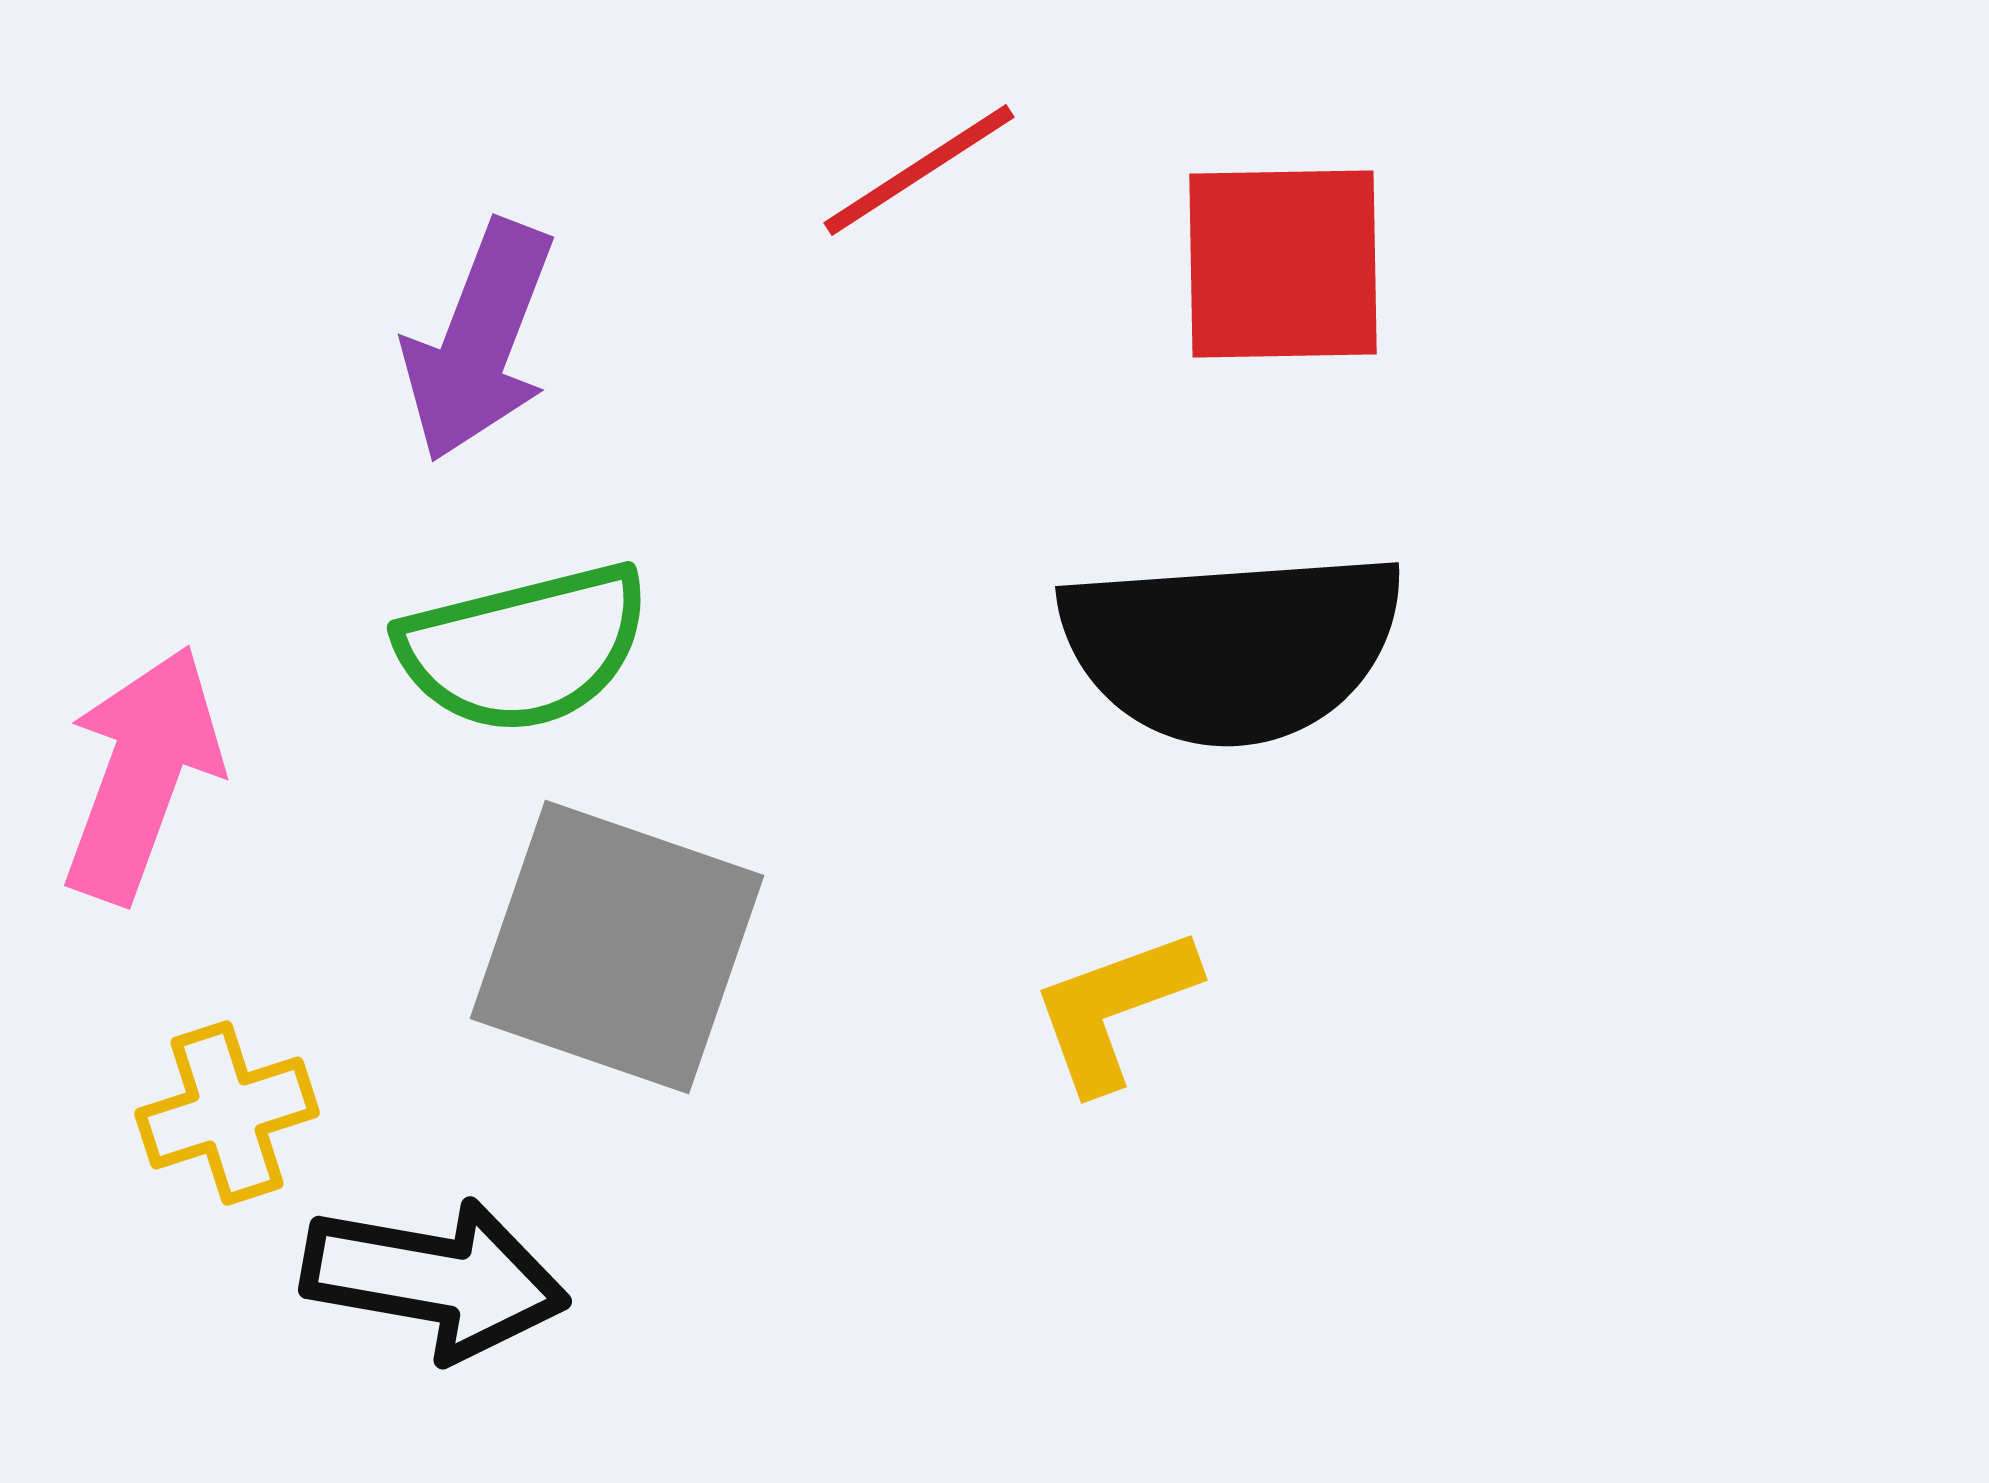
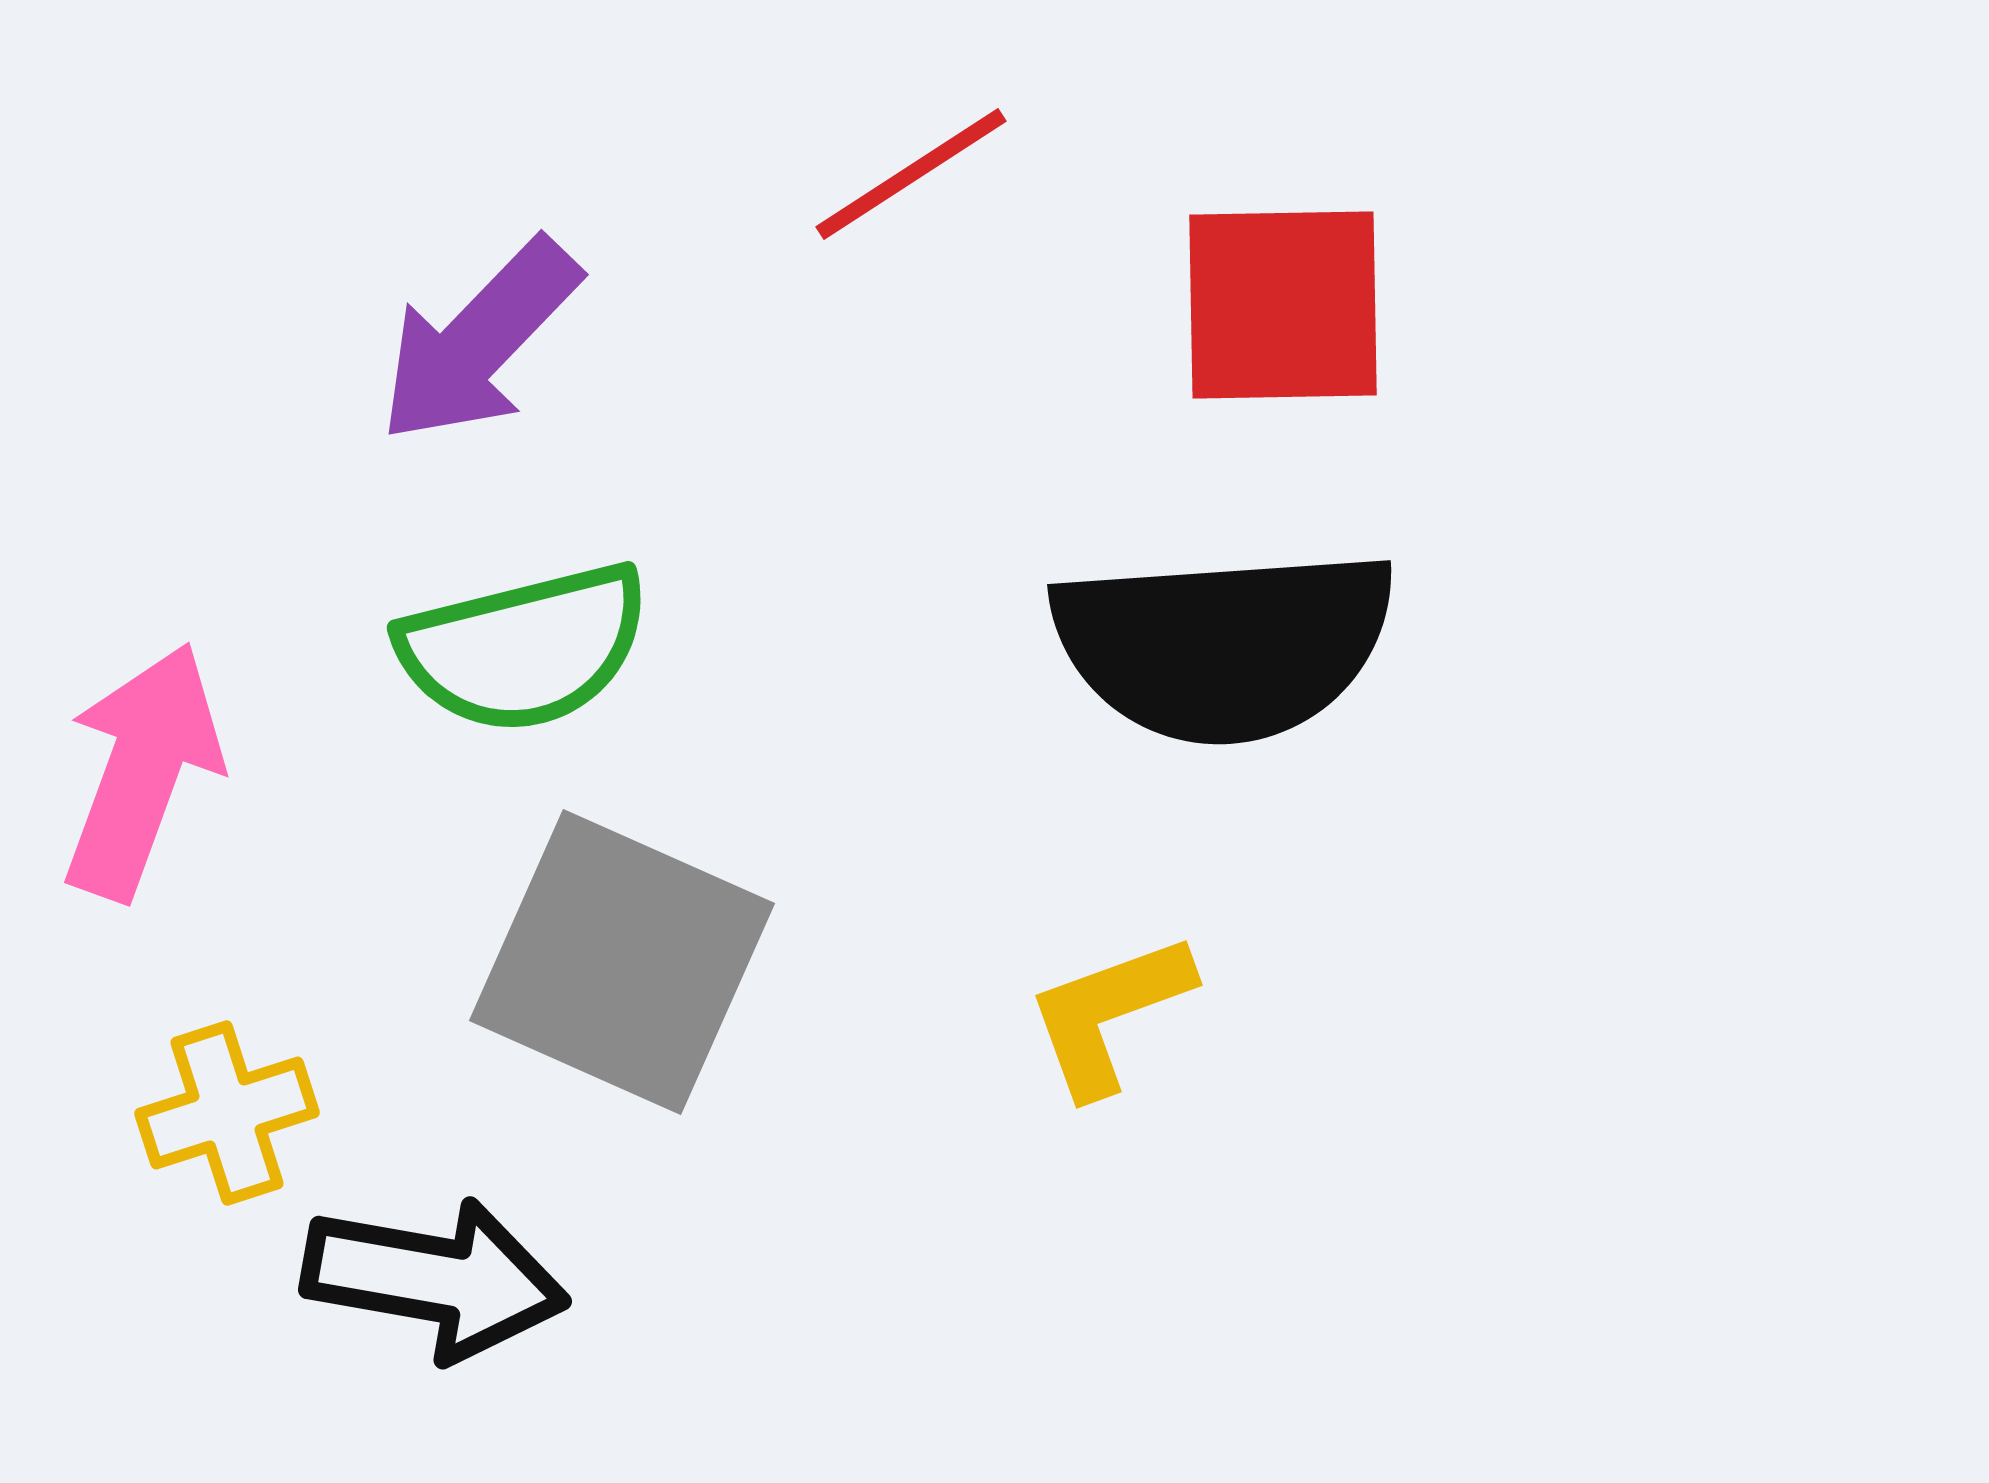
red line: moved 8 px left, 4 px down
red square: moved 41 px down
purple arrow: rotated 23 degrees clockwise
black semicircle: moved 8 px left, 2 px up
pink arrow: moved 3 px up
gray square: moved 5 px right, 15 px down; rotated 5 degrees clockwise
yellow L-shape: moved 5 px left, 5 px down
